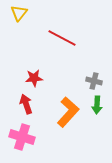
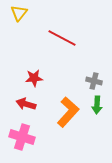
red arrow: rotated 54 degrees counterclockwise
